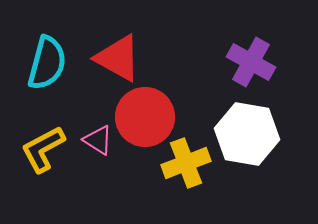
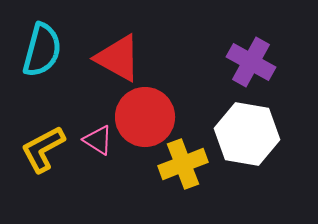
cyan semicircle: moved 5 px left, 13 px up
yellow cross: moved 3 px left, 1 px down
